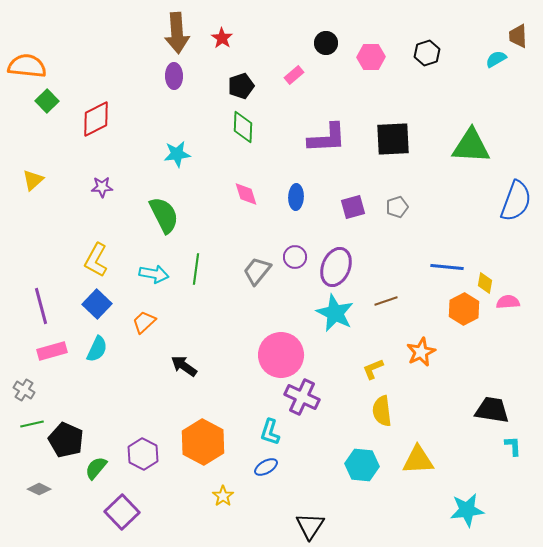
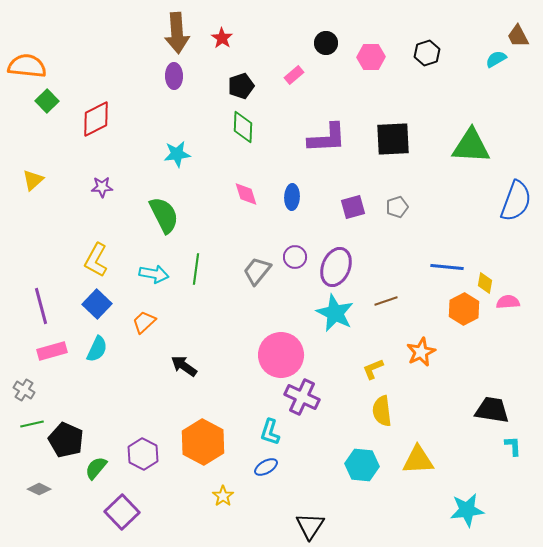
brown trapezoid at (518, 36): rotated 25 degrees counterclockwise
blue ellipse at (296, 197): moved 4 px left
